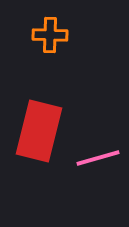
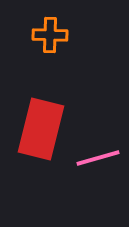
red rectangle: moved 2 px right, 2 px up
